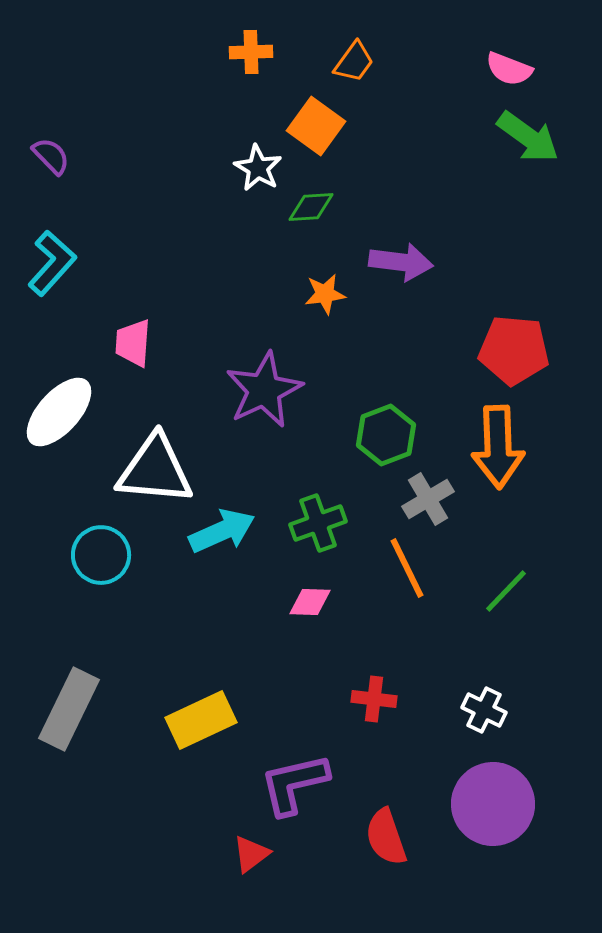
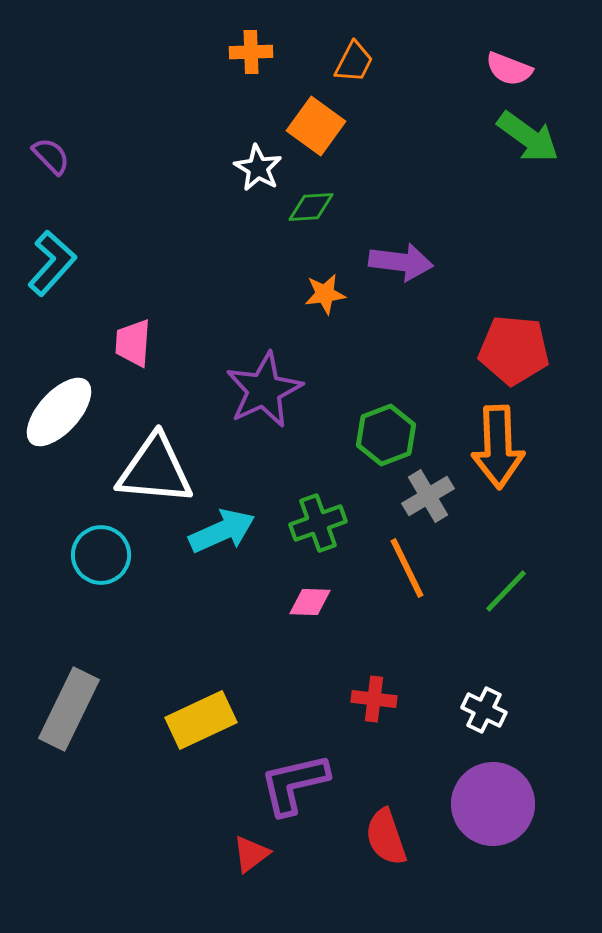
orange trapezoid: rotated 9 degrees counterclockwise
gray cross: moved 3 px up
